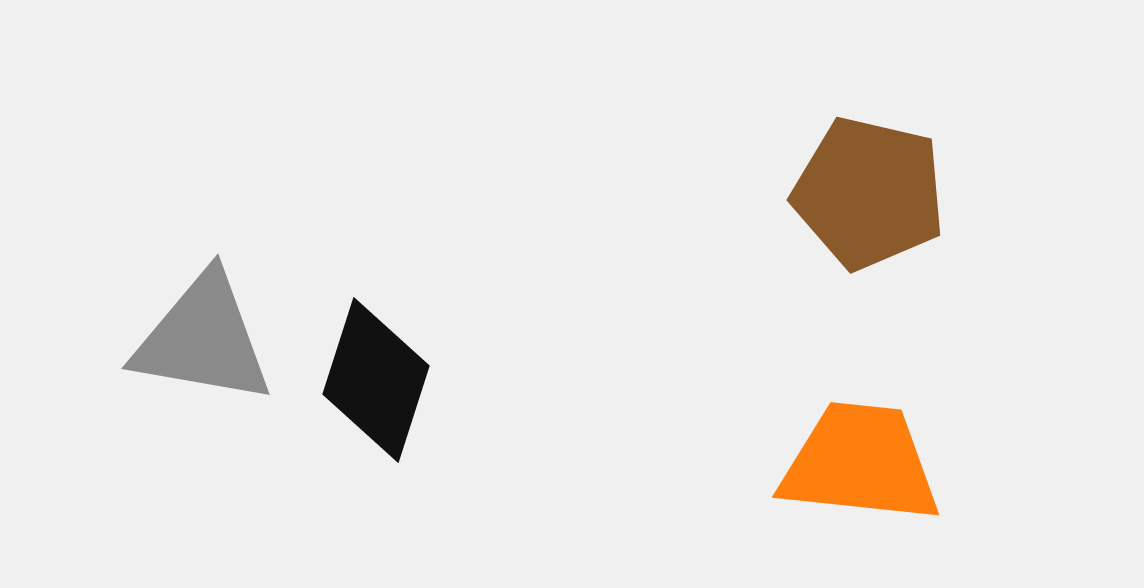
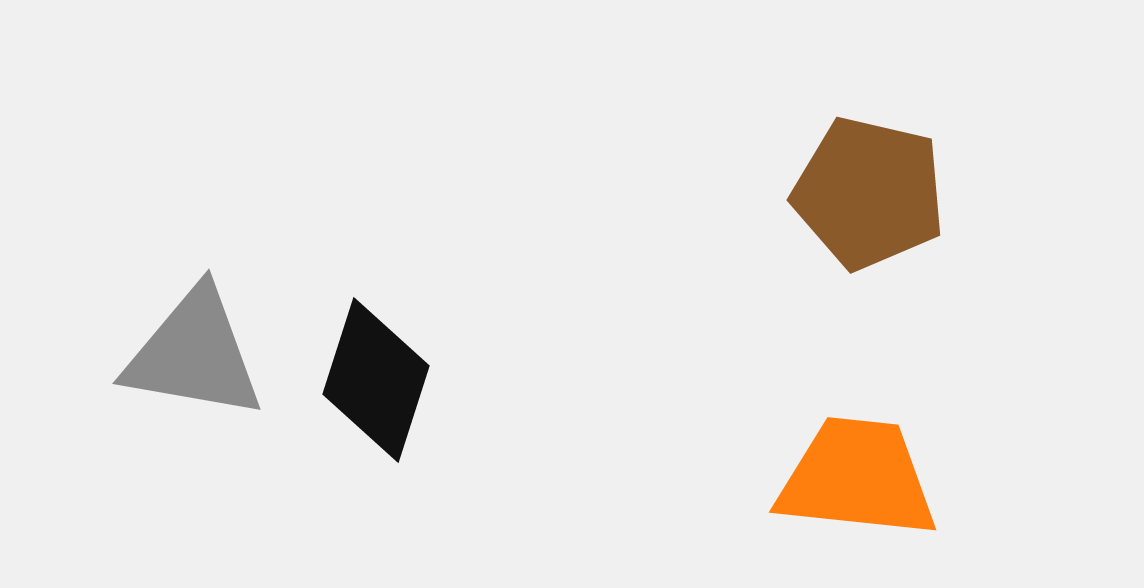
gray triangle: moved 9 px left, 15 px down
orange trapezoid: moved 3 px left, 15 px down
